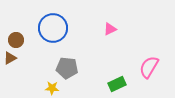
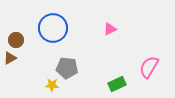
yellow star: moved 3 px up
